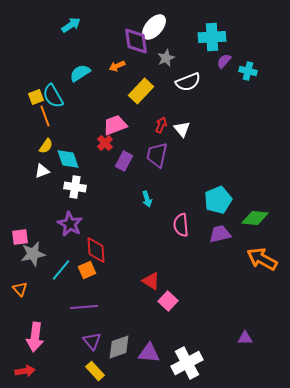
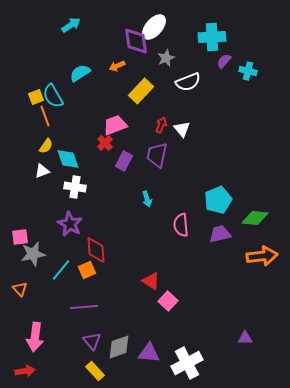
orange arrow at (262, 259): moved 3 px up; rotated 144 degrees clockwise
